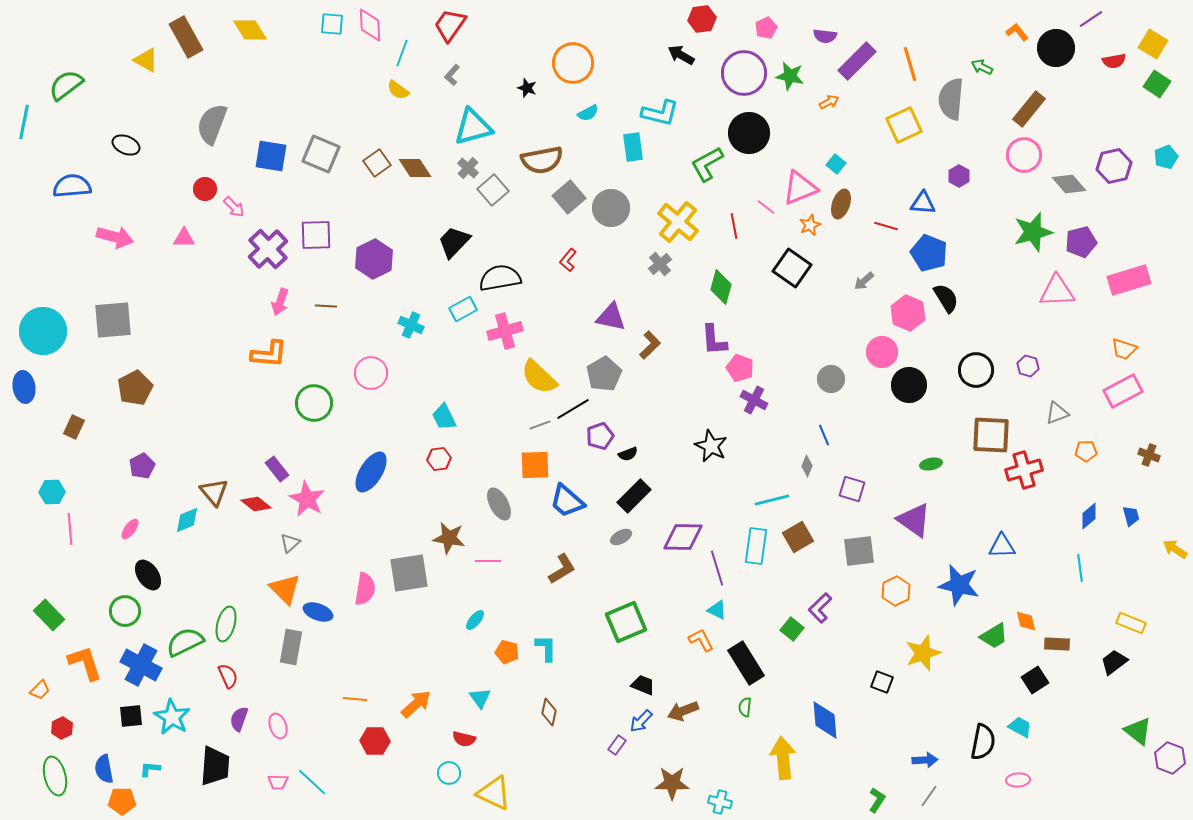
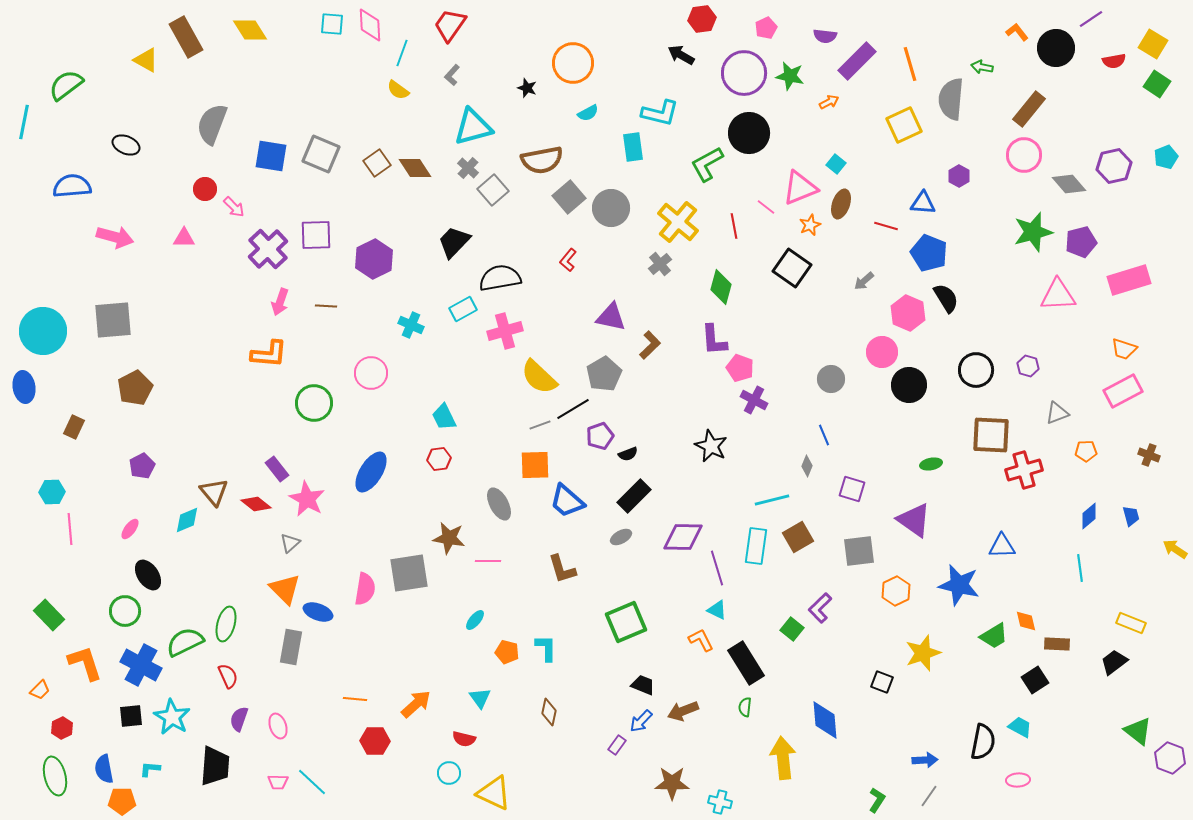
green arrow at (982, 67): rotated 15 degrees counterclockwise
pink triangle at (1057, 291): moved 1 px right, 4 px down
brown L-shape at (562, 569): rotated 104 degrees clockwise
